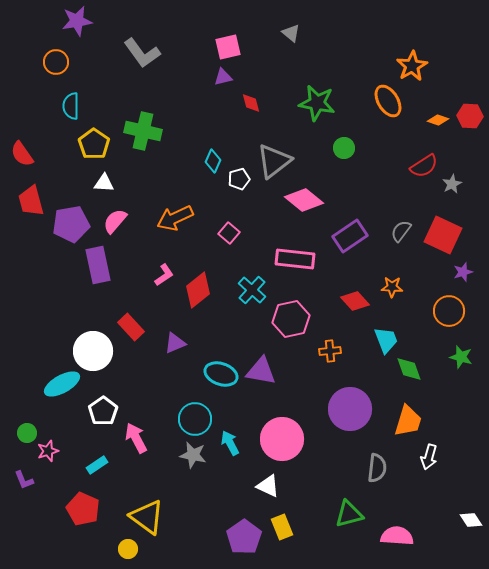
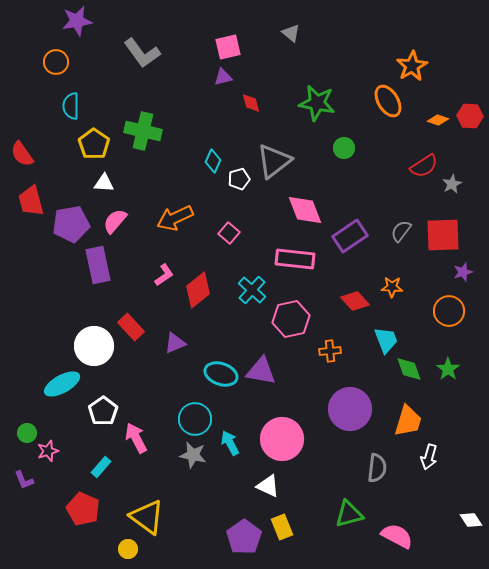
pink diamond at (304, 200): moved 1 px right, 10 px down; rotated 30 degrees clockwise
red square at (443, 235): rotated 27 degrees counterclockwise
white circle at (93, 351): moved 1 px right, 5 px up
green star at (461, 357): moved 13 px left, 12 px down; rotated 20 degrees clockwise
cyan rectangle at (97, 465): moved 4 px right, 2 px down; rotated 15 degrees counterclockwise
pink semicircle at (397, 536): rotated 24 degrees clockwise
